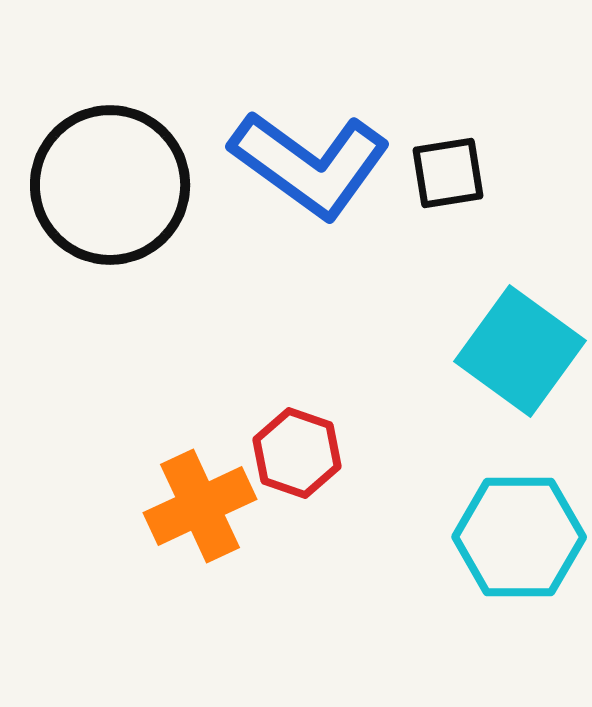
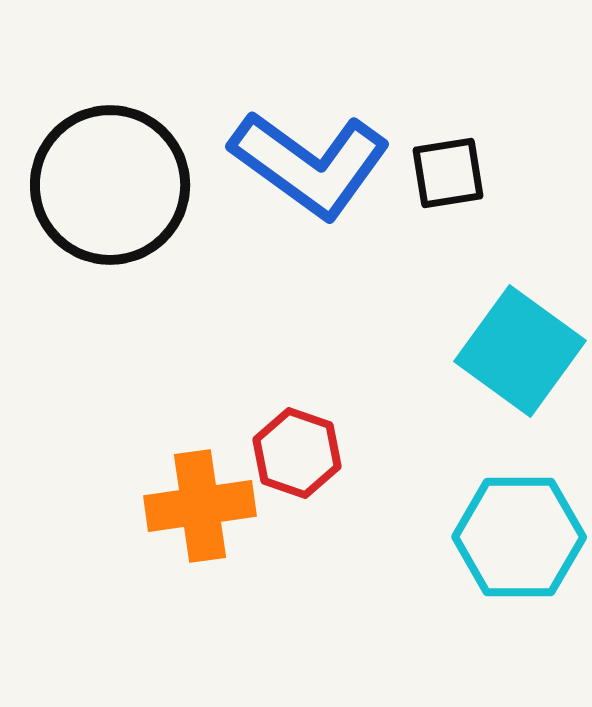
orange cross: rotated 17 degrees clockwise
